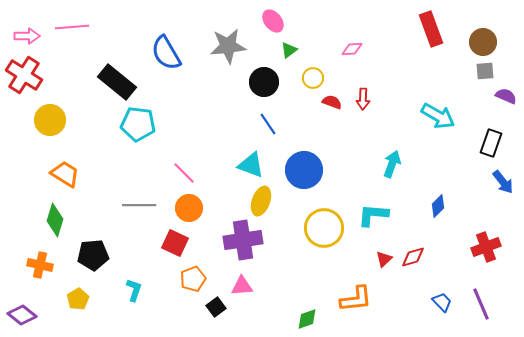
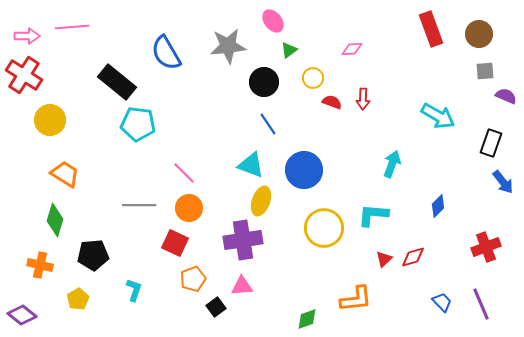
brown circle at (483, 42): moved 4 px left, 8 px up
